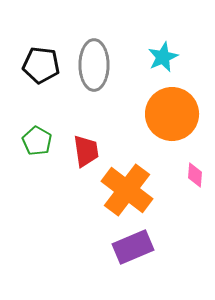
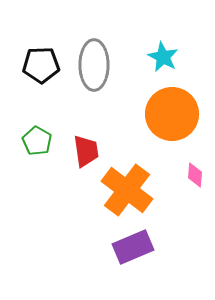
cyan star: rotated 20 degrees counterclockwise
black pentagon: rotated 9 degrees counterclockwise
